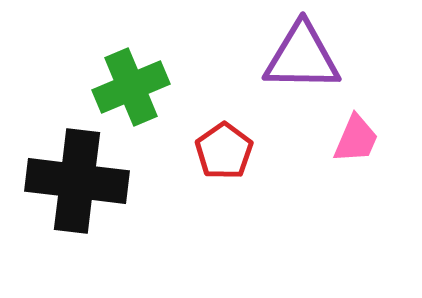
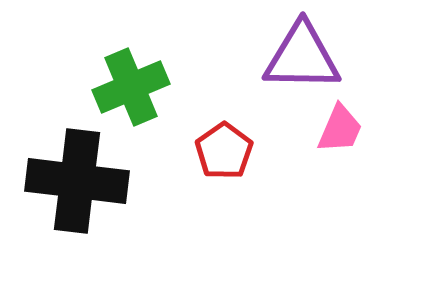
pink trapezoid: moved 16 px left, 10 px up
